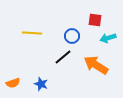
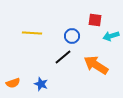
cyan arrow: moved 3 px right, 2 px up
